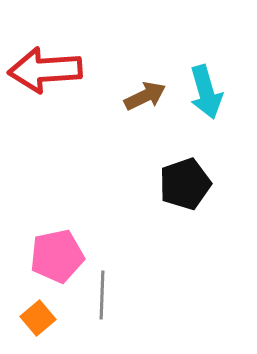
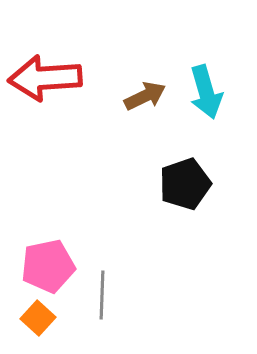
red arrow: moved 8 px down
pink pentagon: moved 9 px left, 10 px down
orange square: rotated 8 degrees counterclockwise
